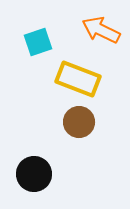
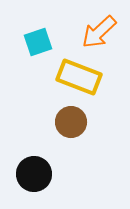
orange arrow: moved 2 px left, 2 px down; rotated 69 degrees counterclockwise
yellow rectangle: moved 1 px right, 2 px up
brown circle: moved 8 px left
